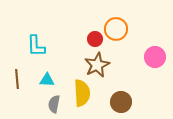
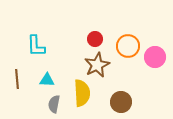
orange circle: moved 12 px right, 17 px down
